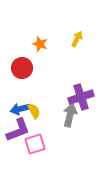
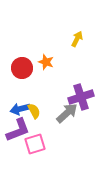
orange star: moved 6 px right, 18 px down
gray arrow: moved 3 px left, 2 px up; rotated 35 degrees clockwise
